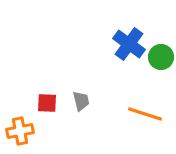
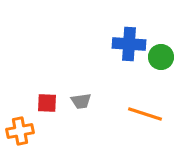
blue cross: rotated 32 degrees counterclockwise
gray trapezoid: rotated 95 degrees clockwise
